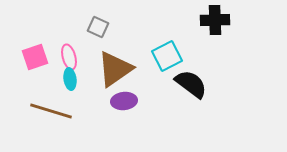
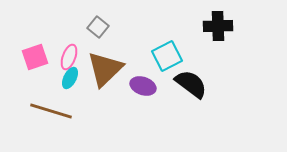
black cross: moved 3 px right, 6 px down
gray square: rotated 15 degrees clockwise
pink ellipse: rotated 35 degrees clockwise
brown triangle: moved 10 px left; rotated 9 degrees counterclockwise
cyan ellipse: moved 1 px up; rotated 35 degrees clockwise
purple ellipse: moved 19 px right, 15 px up; rotated 25 degrees clockwise
